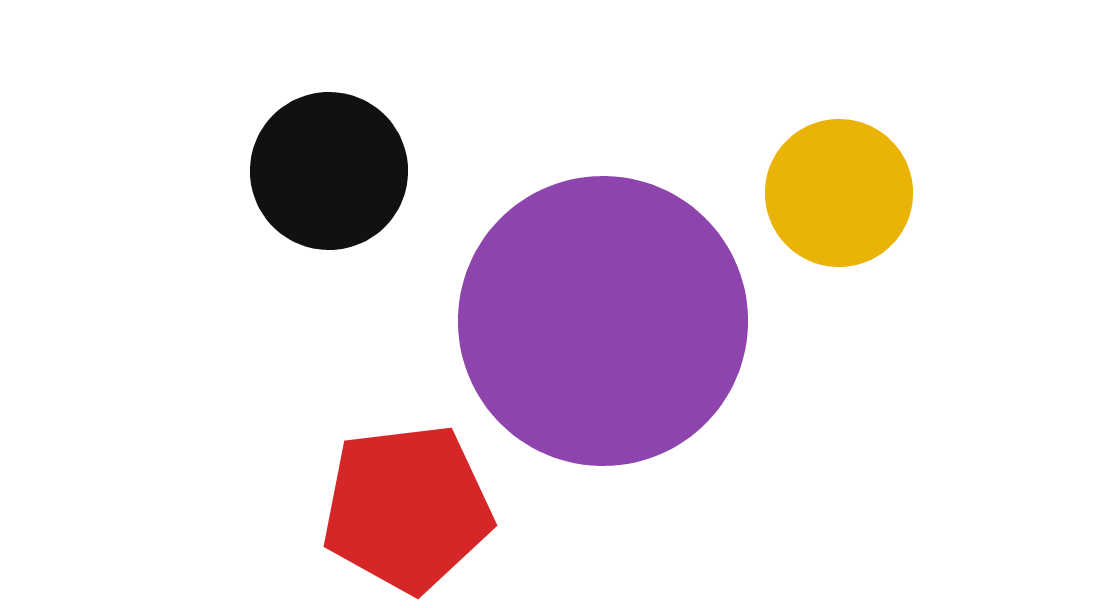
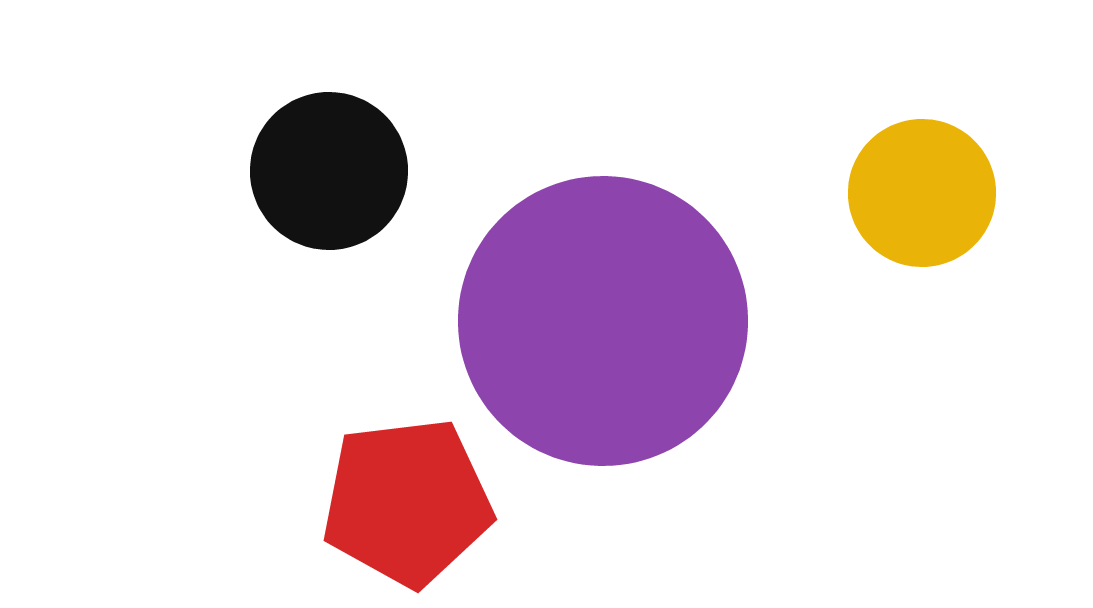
yellow circle: moved 83 px right
red pentagon: moved 6 px up
